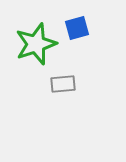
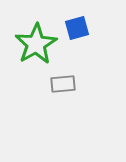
green star: rotated 12 degrees counterclockwise
